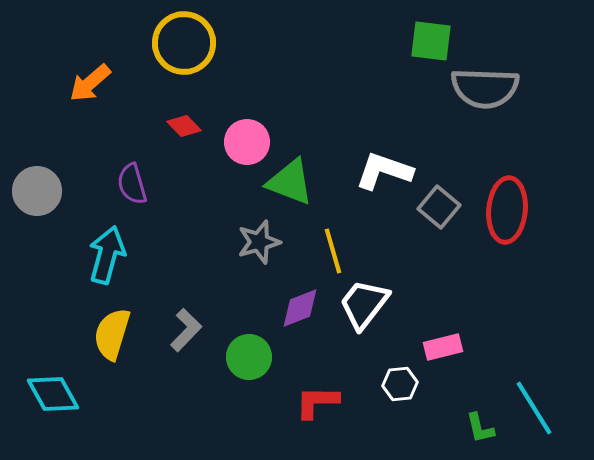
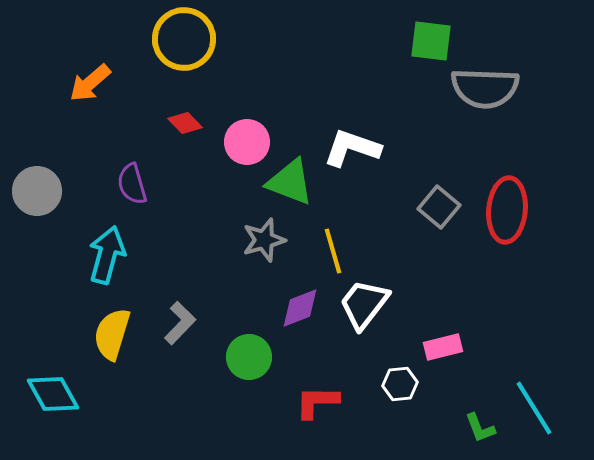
yellow circle: moved 4 px up
red diamond: moved 1 px right, 3 px up
white L-shape: moved 32 px left, 23 px up
gray star: moved 5 px right, 2 px up
gray L-shape: moved 6 px left, 7 px up
green L-shape: rotated 8 degrees counterclockwise
